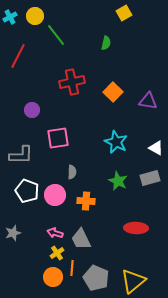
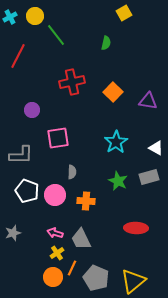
cyan star: rotated 15 degrees clockwise
gray rectangle: moved 1 px left, 1 px up
orange line: rotated 21 degrees clockwise
